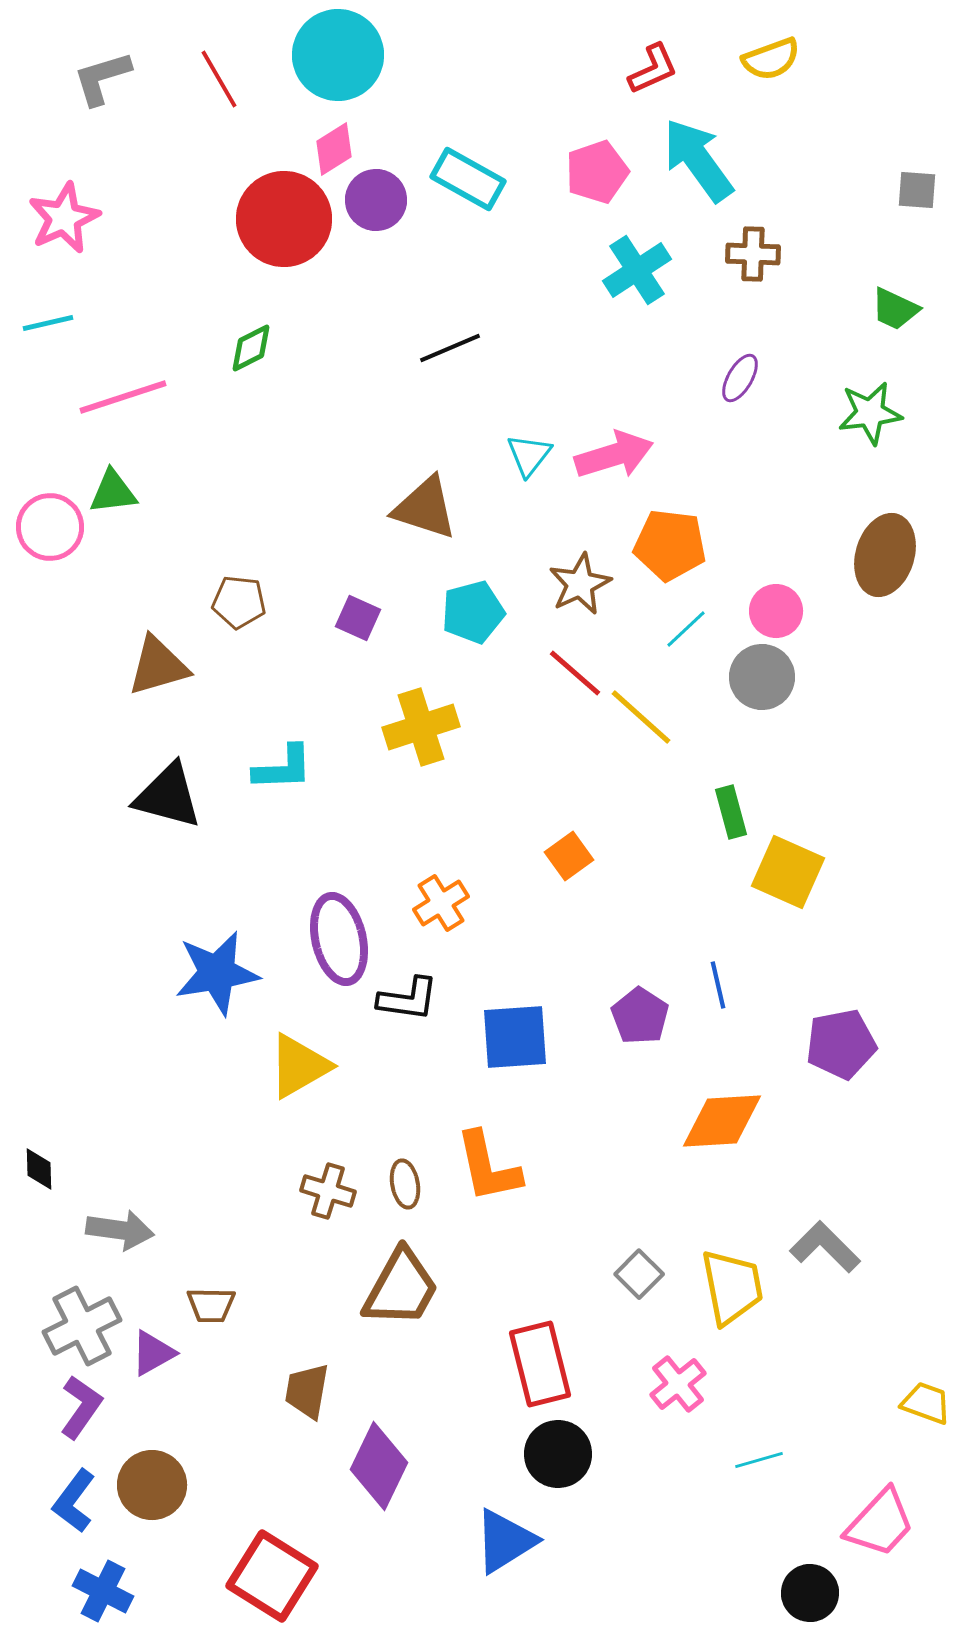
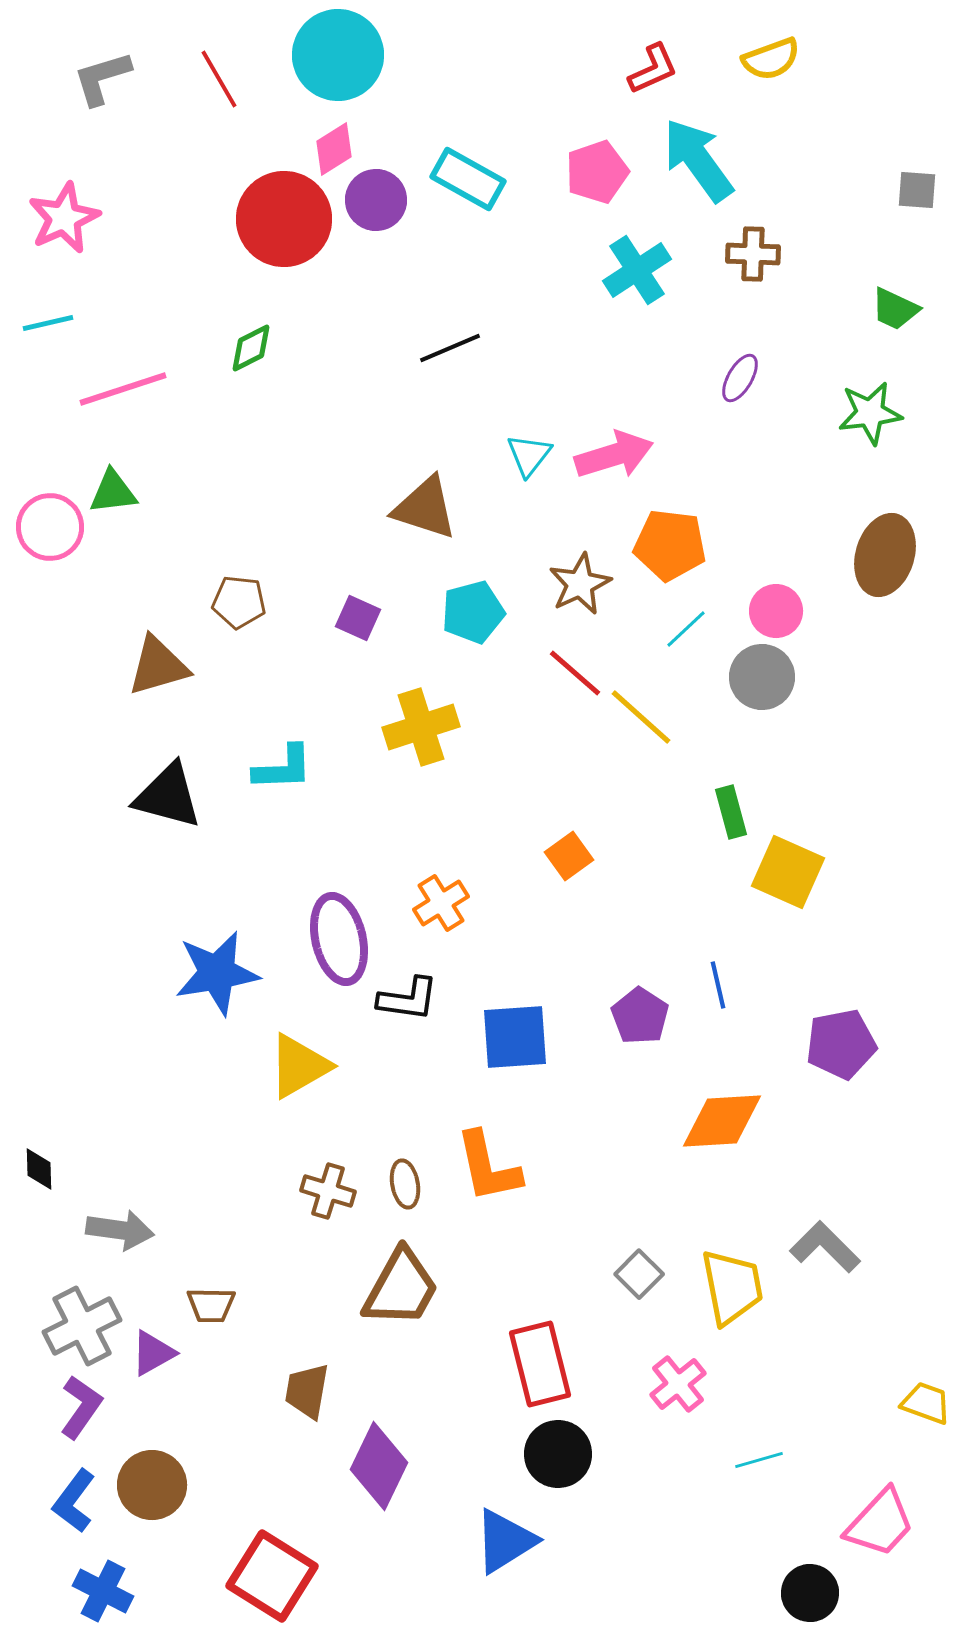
pink line at (123, 397): moved 8 px up
